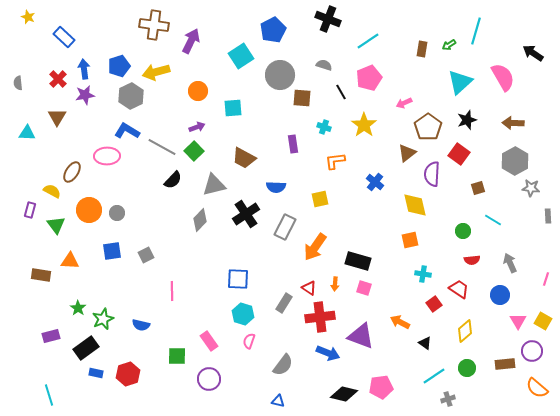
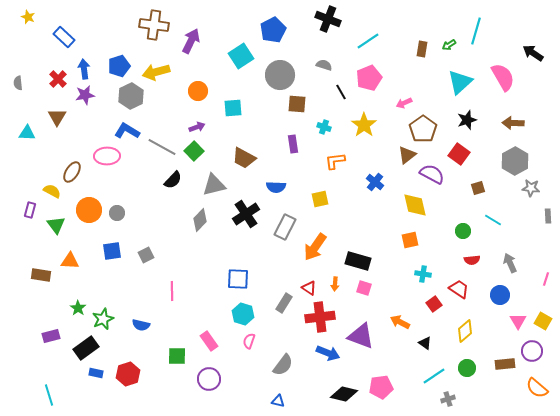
brown square at (302, 98): moved 5 px left, 6 px down
brown pentagon at (428, 127): moved 5 px left, 2 px down
brown triangle at (407, 153): moved 2 px down
purple semicircle at (432, 174): rotated 115 degrees clockwise
